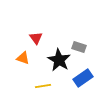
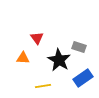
red triangle: moved 1 px right
orange triangle: rotated 16 degrees counterclockwise
